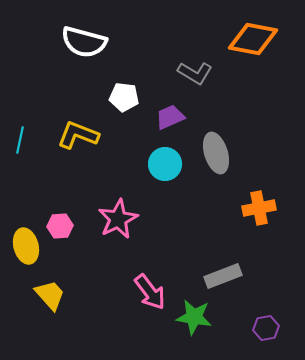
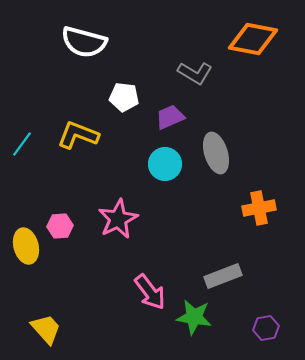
cyan line: moved 2 px right, 4 px down; rotated 24 degrees clockwise
yellow trapezoid: moved 4 px left, 34 px down
